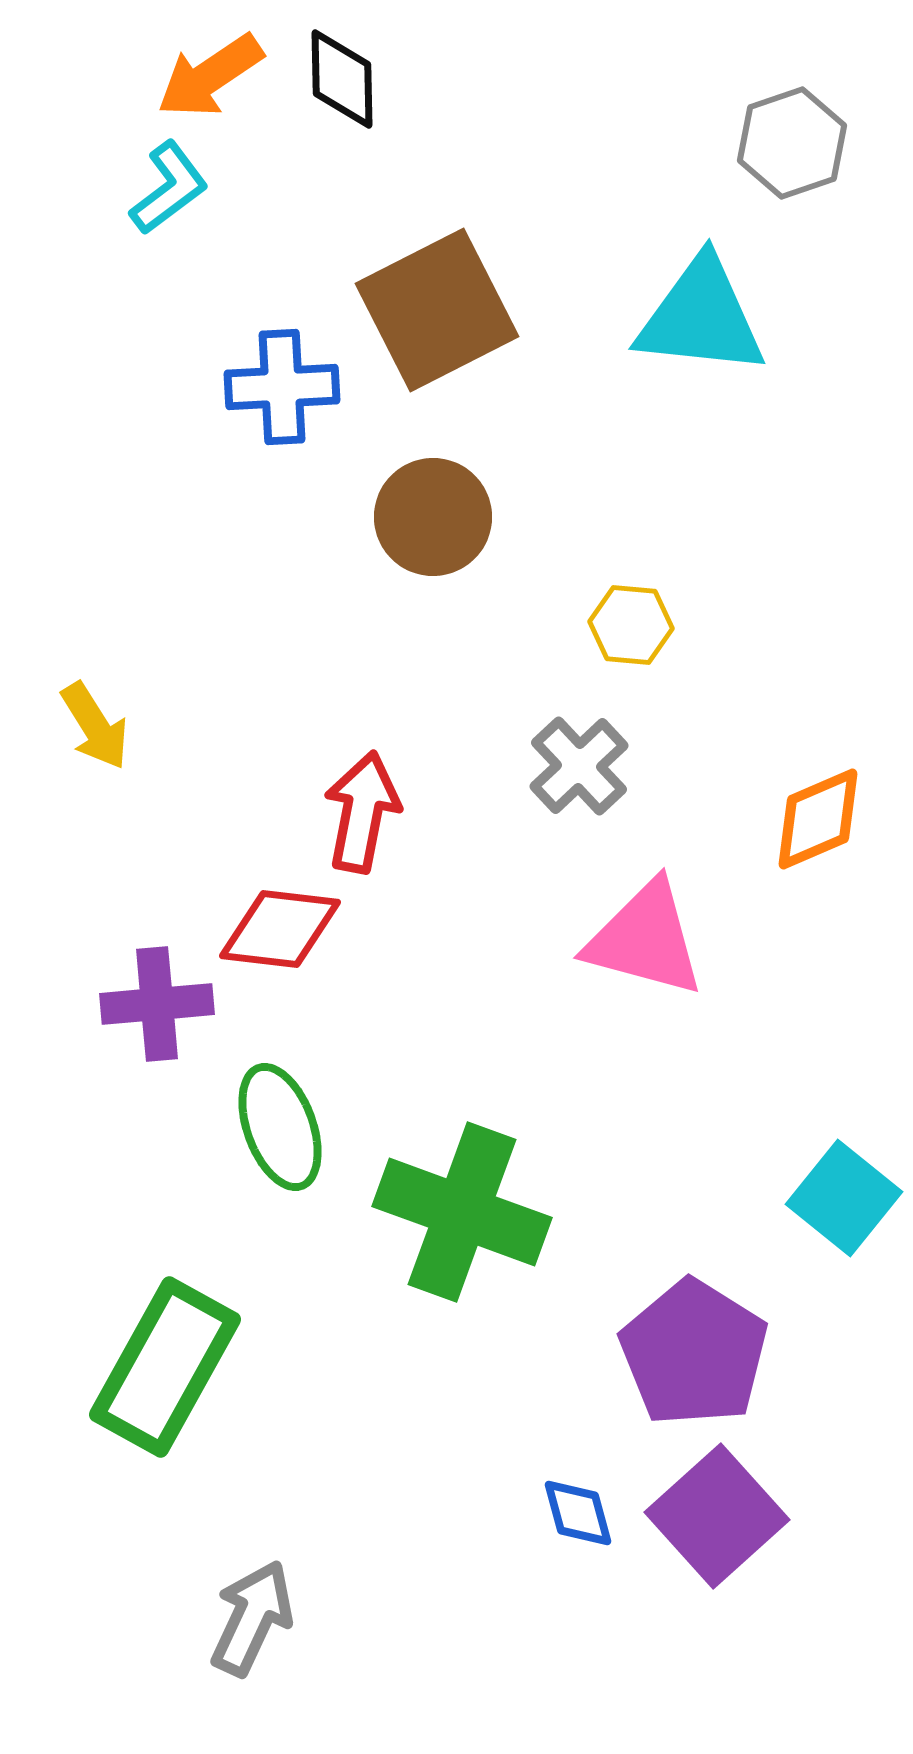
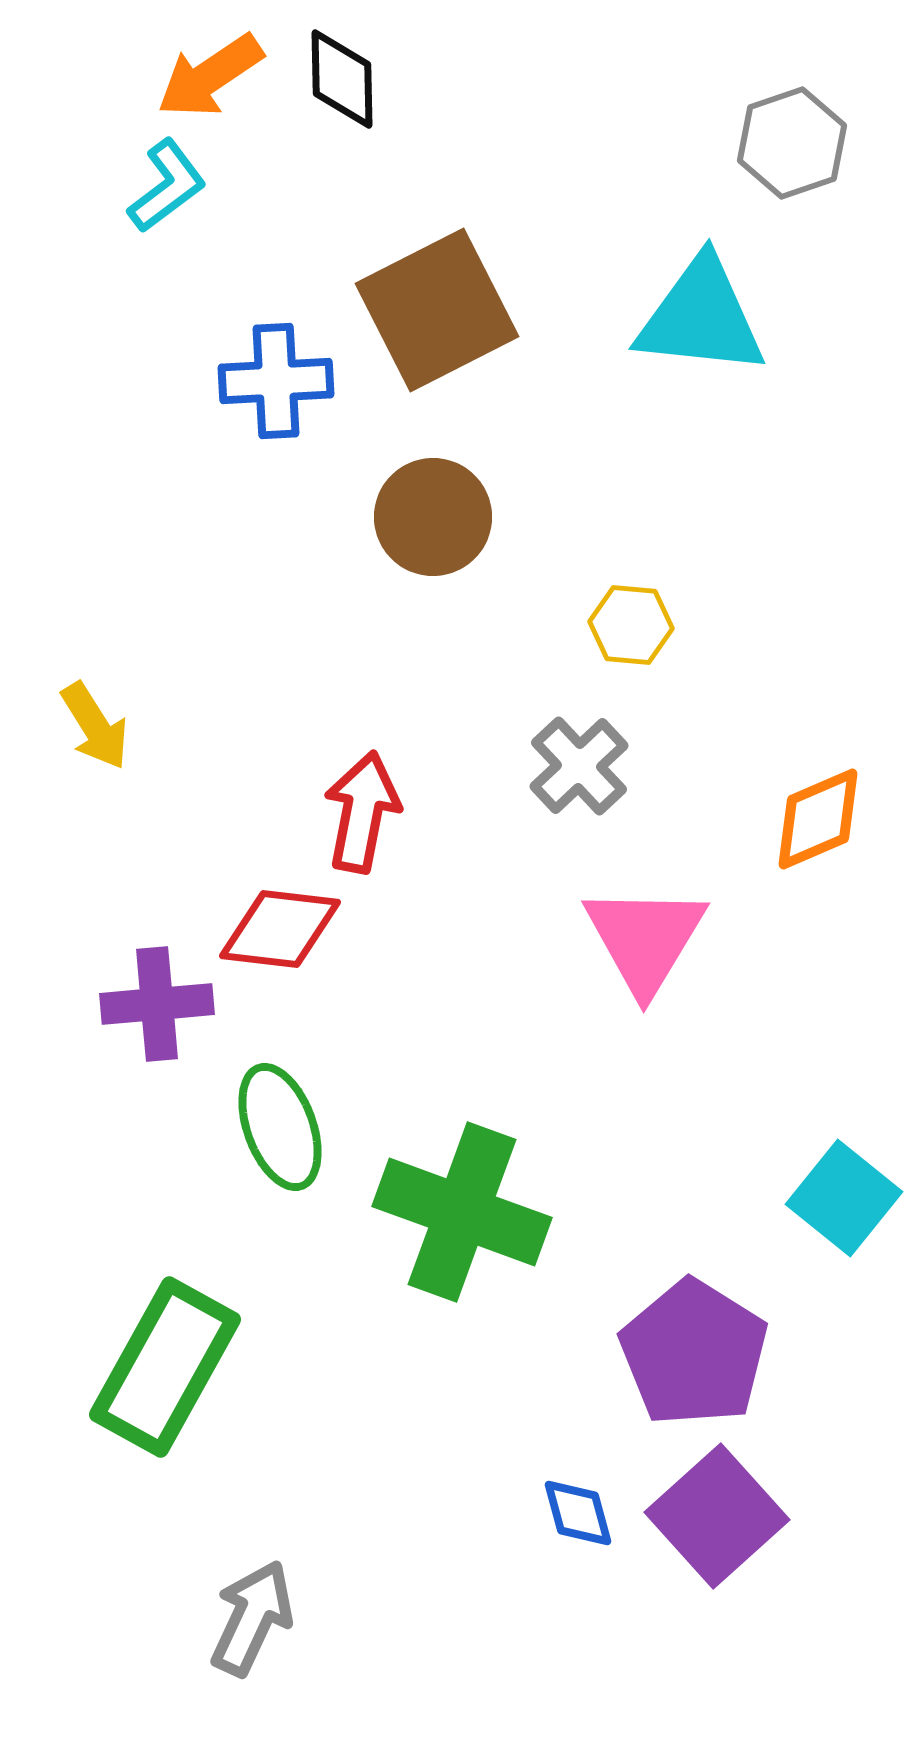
cyan L-shape: moved 2 px left, 2 px up
blue cross: moved 6 px left, 6 px up
pink triangle: rotated 46 degrees clockwise
